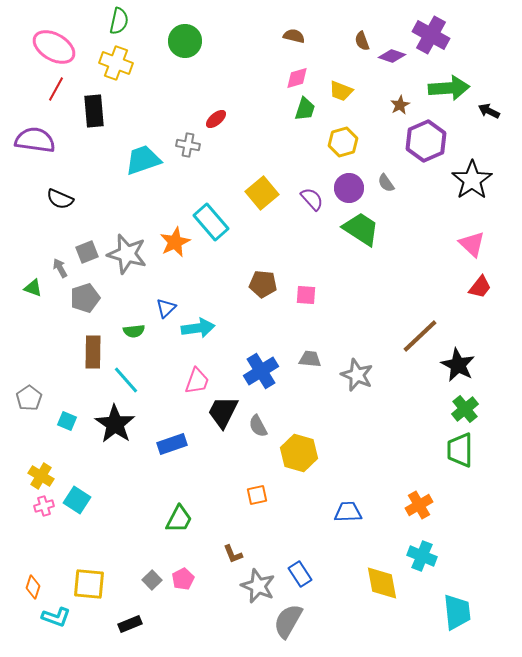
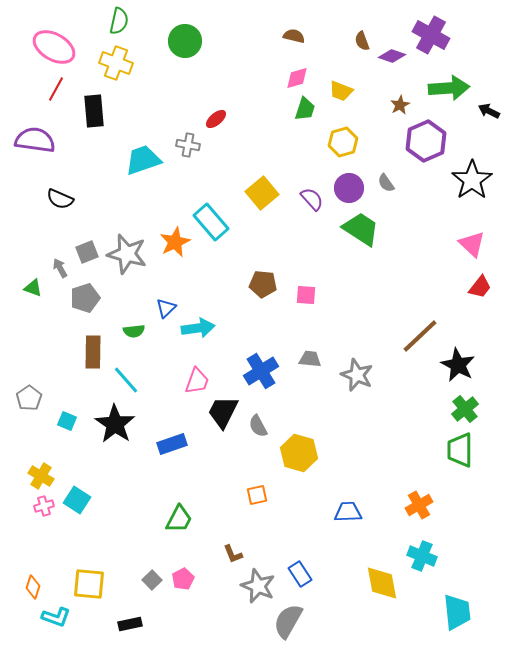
black rectangle at (130, 624): rotated 10 degrees clockwise
